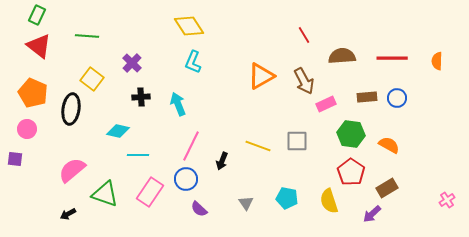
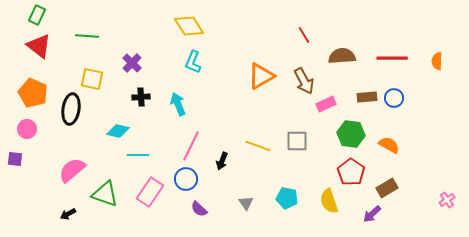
yellow square at (92, 79): rotated 25 degrees counterclockwise
blue circle at (397, 98): moved 3 px left
